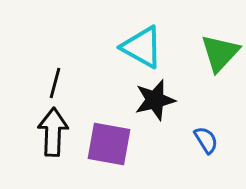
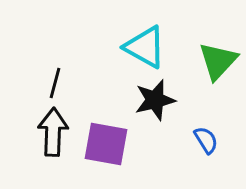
cyan triangle: moved 3 px right
green triangle: moved 2 px left, 8 px down
purple square: moved 3 px left
